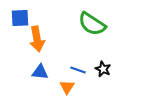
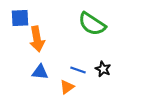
orange triangle: rotated 21 degrees clockwise
